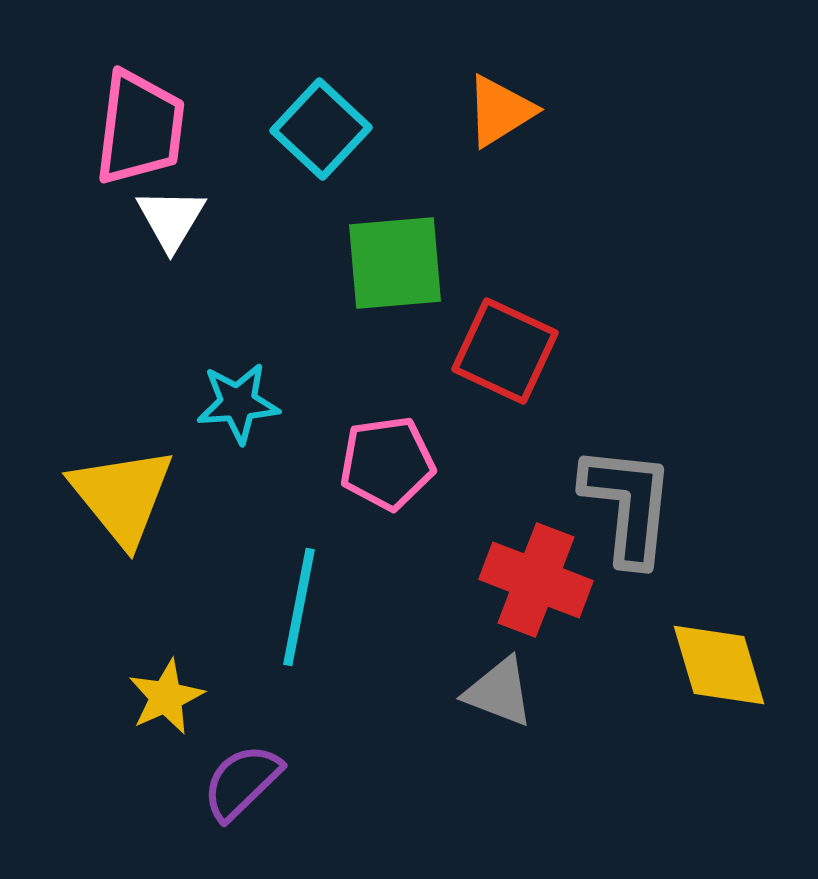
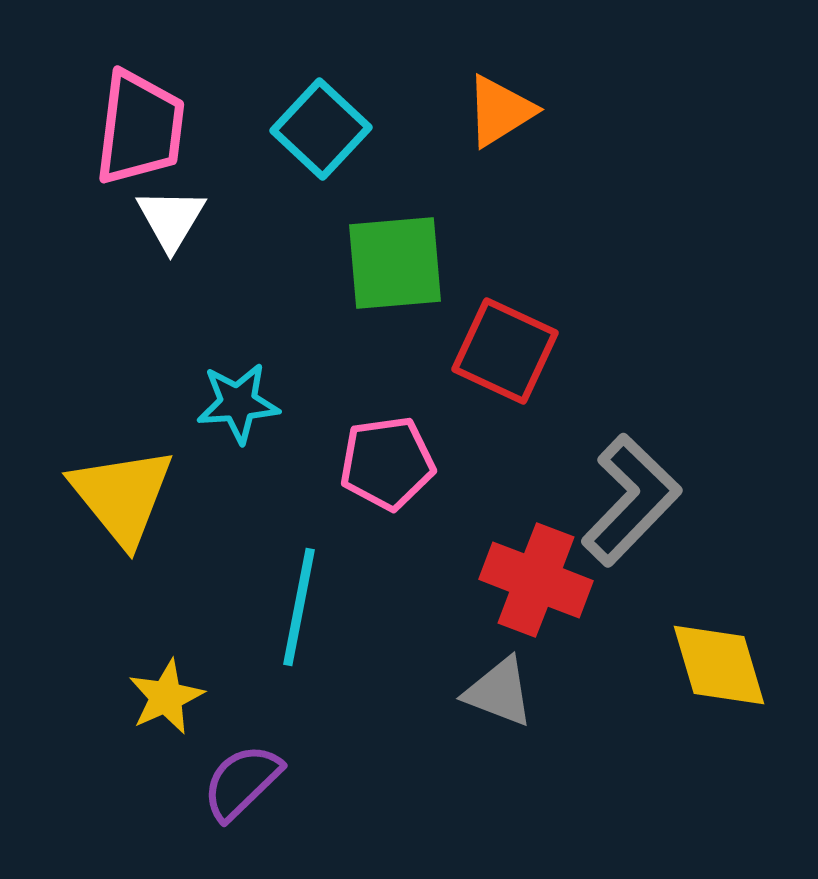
gray L-shape: moved 3 px right, 5 px up; rotated 38 degrees clockwise
